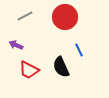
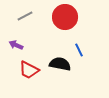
black semicircle: moved 1 px left, 3 px up; rotated 125 degrees clockwise
